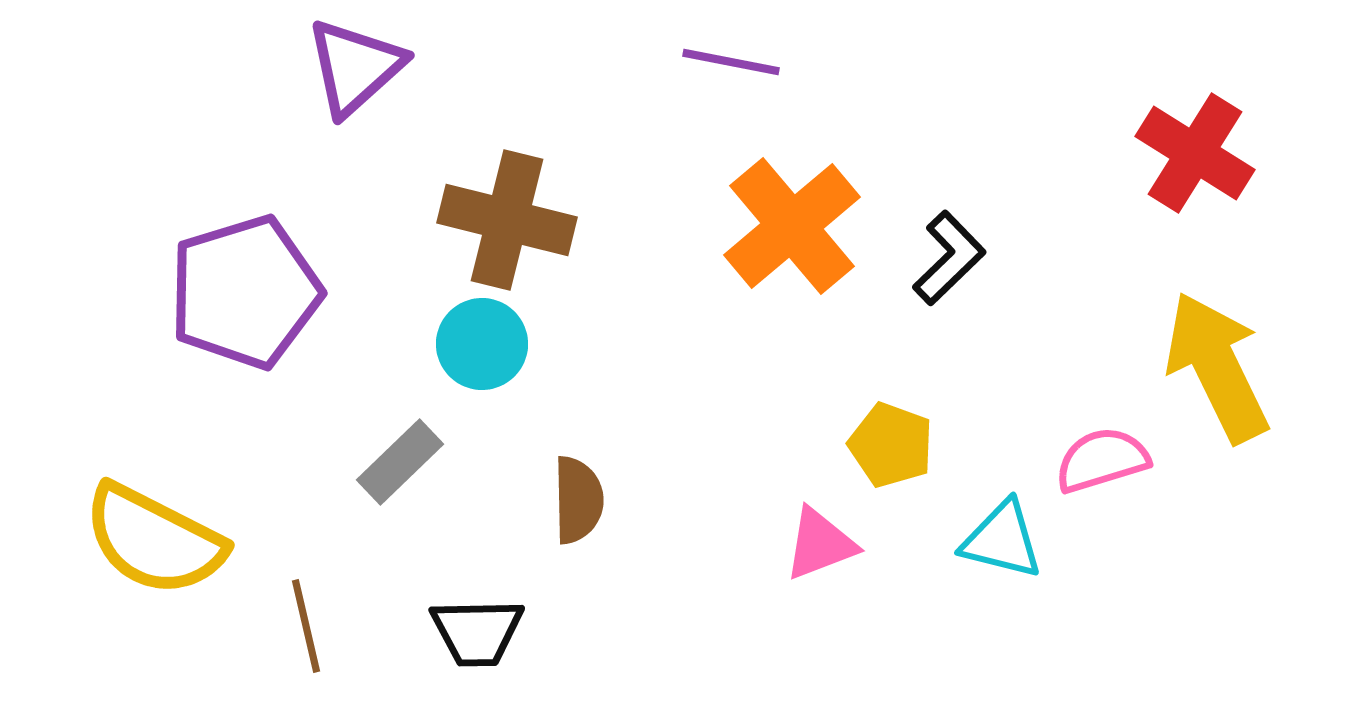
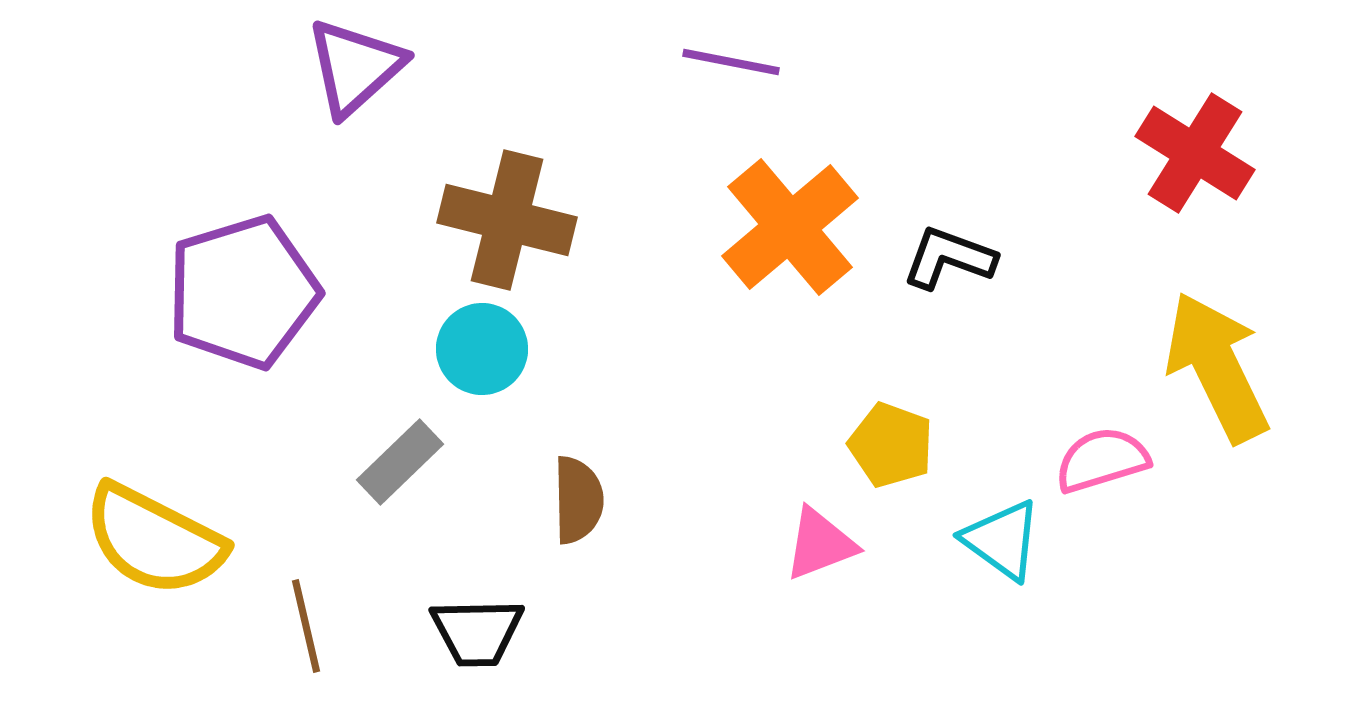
orange cross: moved 2 px left, 1 px down
black L-shape: rotated 116 degrees counterclockwise
purple pentagon: moved 2 px left
cyan circle: moved 5 px down
cyan triangle: rotated 22 degrees clockwise
